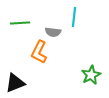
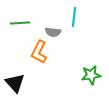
green star: rotated 18 degrees clockwise
black triangle: rotated 50 degrees counterclockwise
